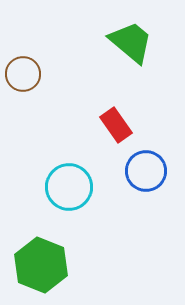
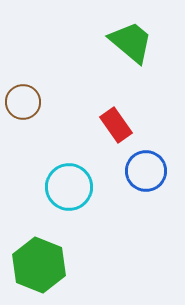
brown circle: moved 28 px down
green hexagon: moved 2 px left
